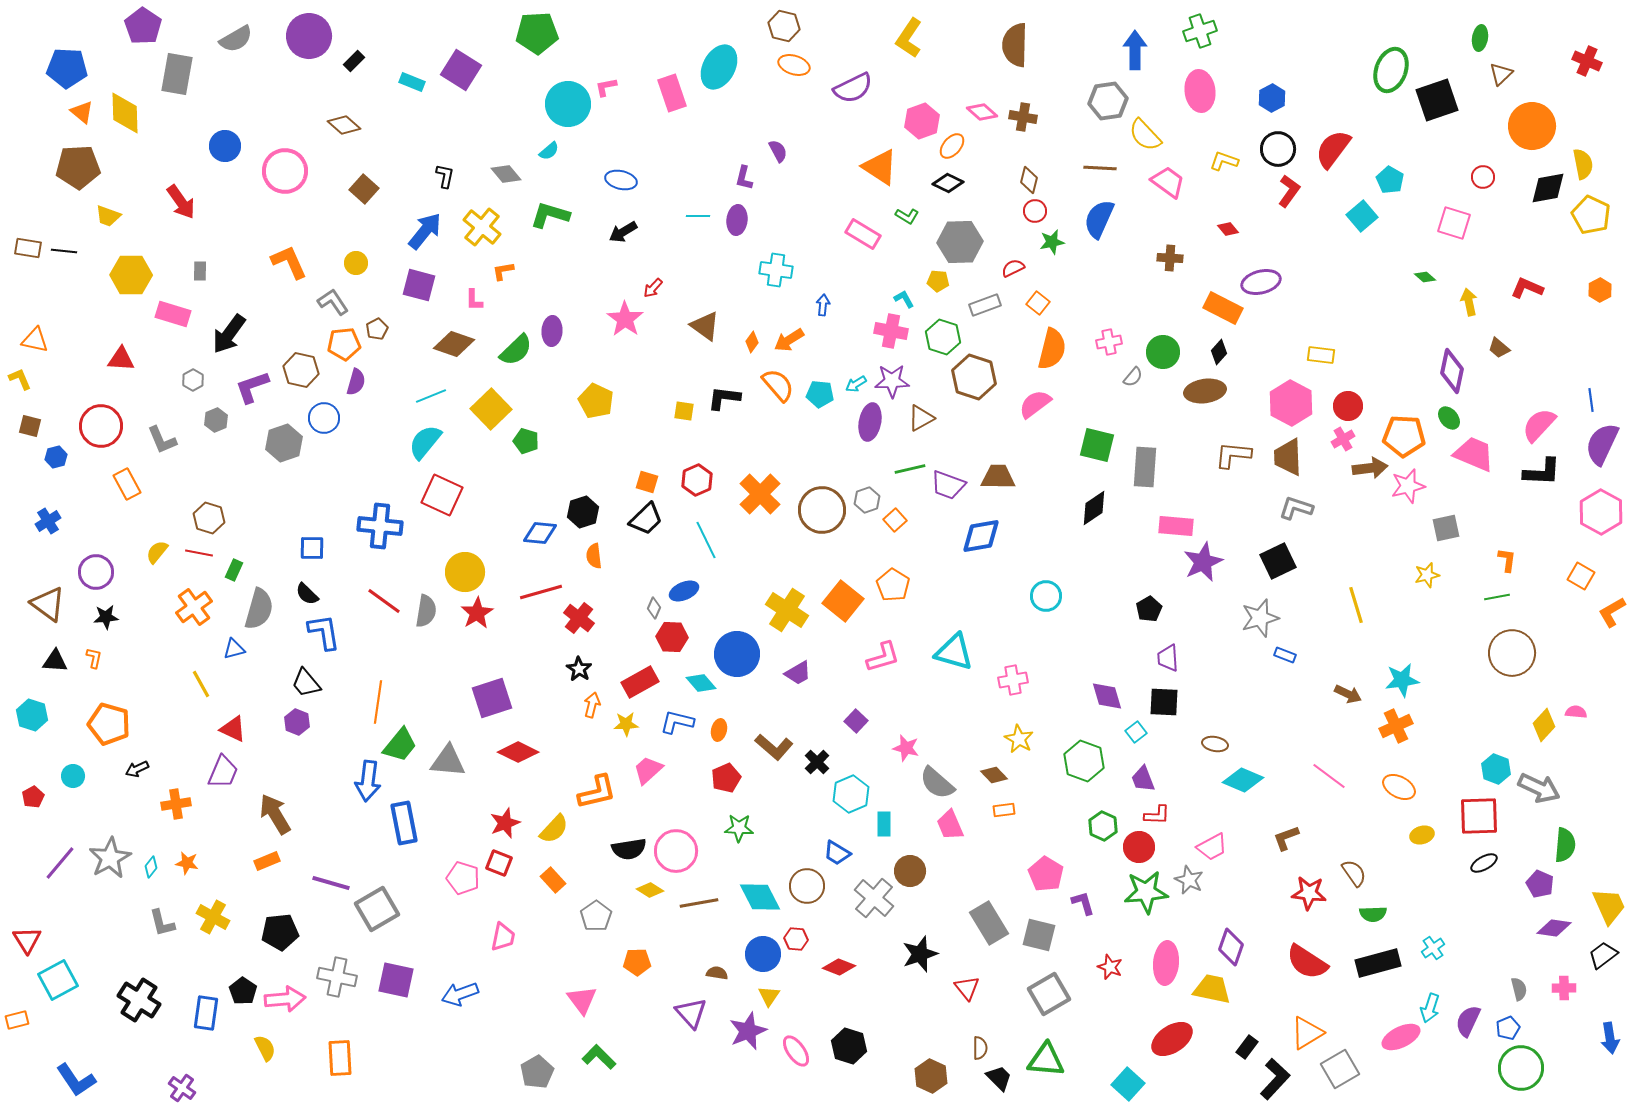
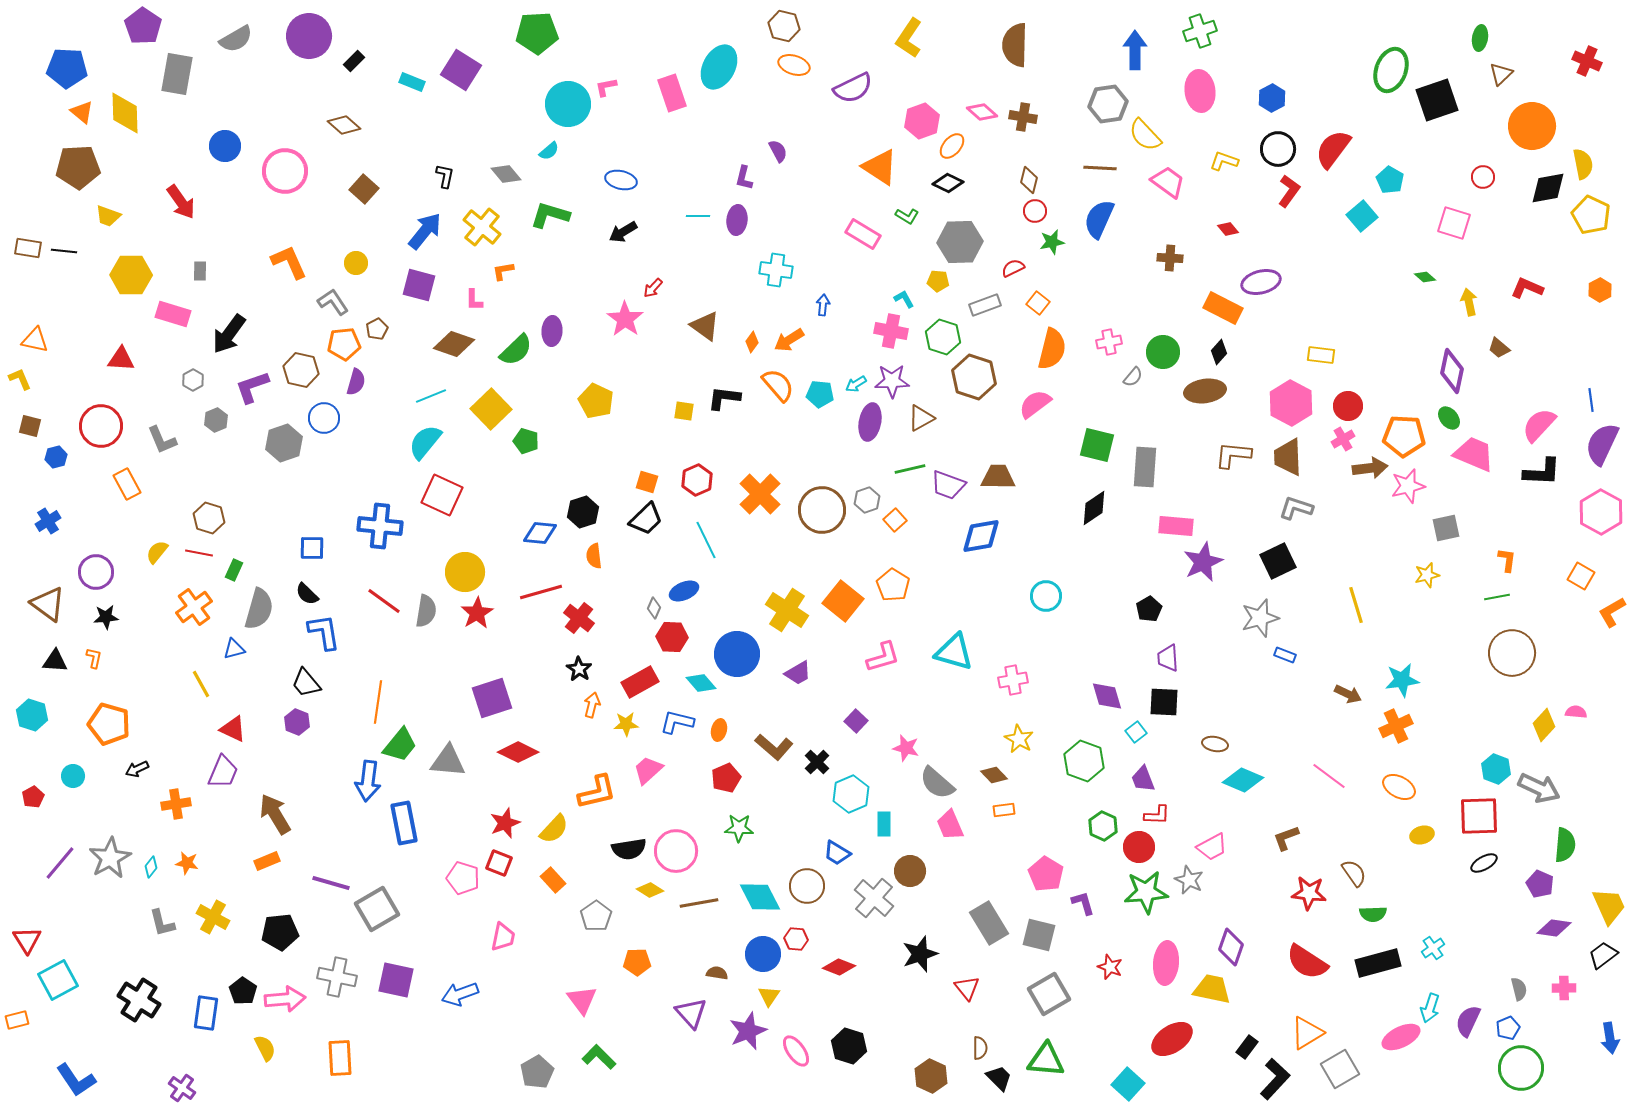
gray hexagon at (1108, 101): moved 3 px down
